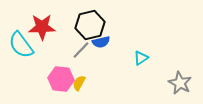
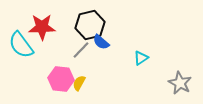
blue semicircle: rotated 54 degrees clockwise
